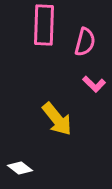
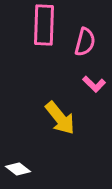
yellow arrow: moved 3 px right, 1 px up
white diamond: moved 2 px left, 1 px down
